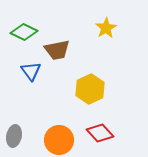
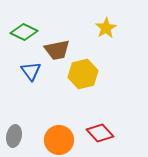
yellow hexagon: moved 7 px left, 15 px up; rotated 12 degrees clockwise
